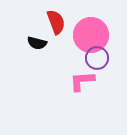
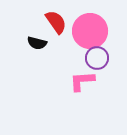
red semicircle: rotated 15 degrees counterclockwise
pink circle: moved 1 px left, 4 px up
